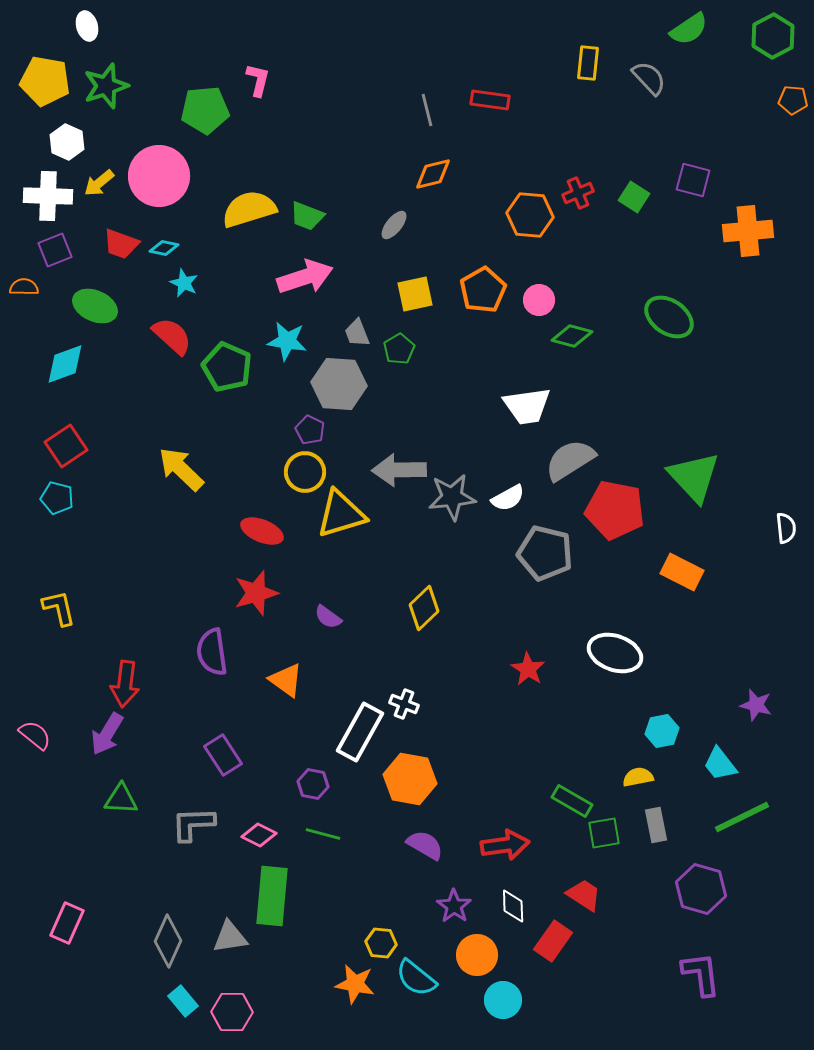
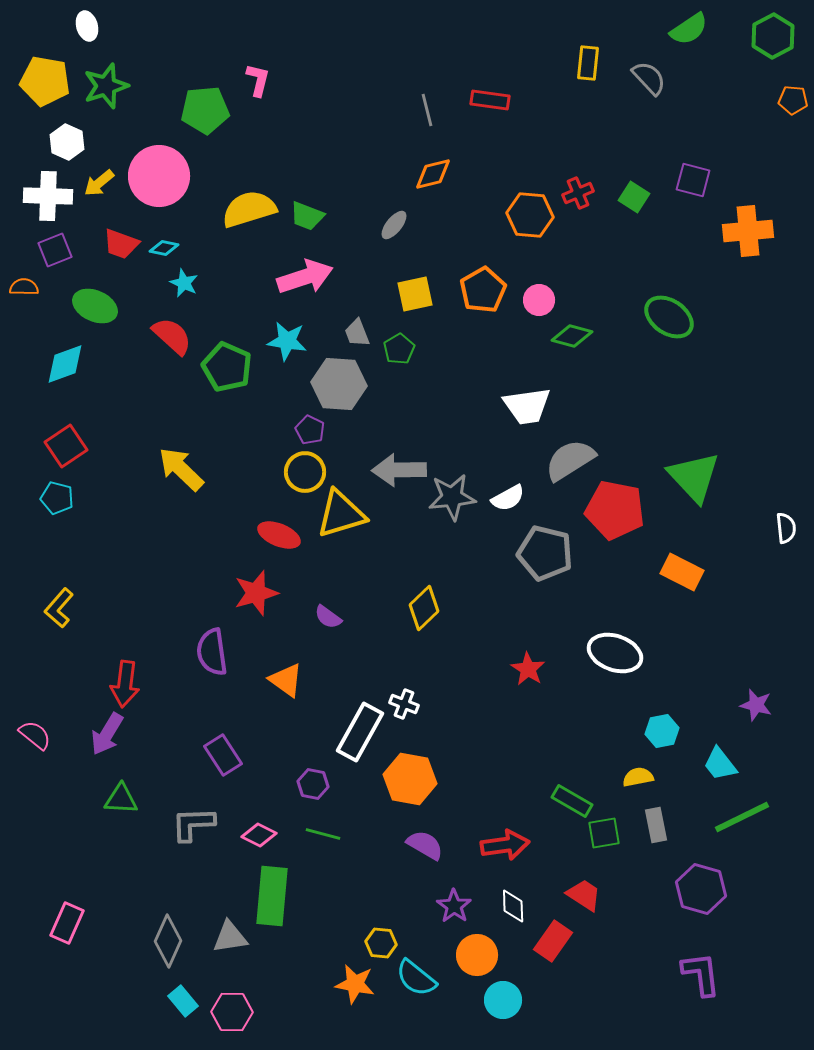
red ellipse at (262, 531): moved 17 px right, 4 px down
yellow L-shape at (59, 608): rotated 126 degrees counterclockwise
